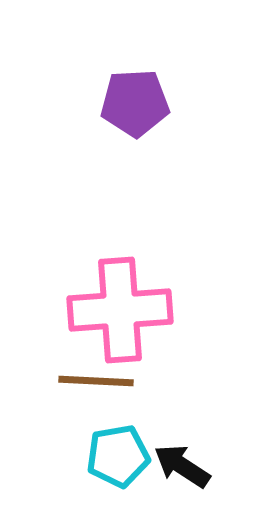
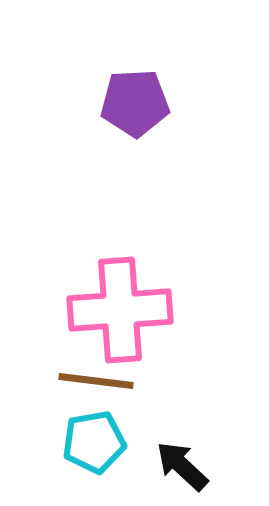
brown line: rotated 4 degrees clockwise
cyan pentagon: moved 24 px left, 14 px up
black arrow: rotated 10 degrees clockwise
